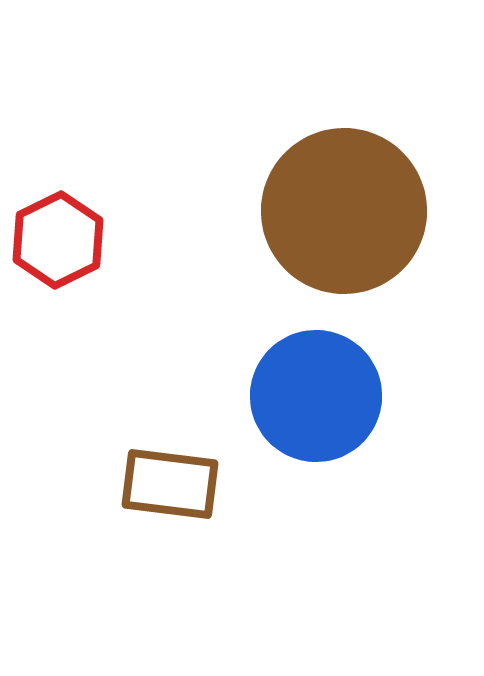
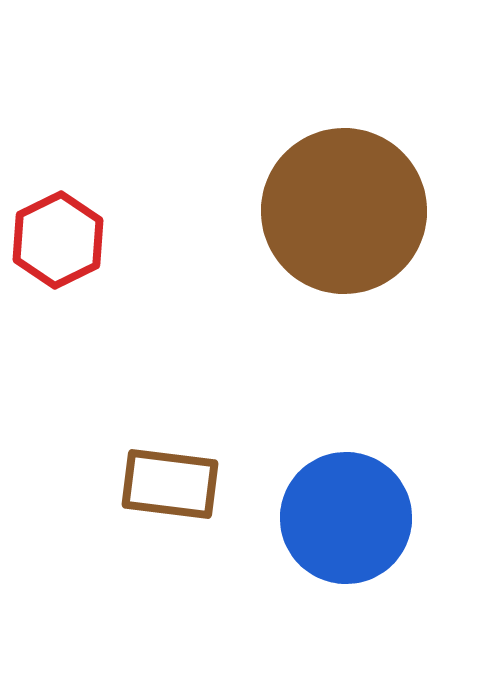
blue circle: moved 30 px right, 122 px down
